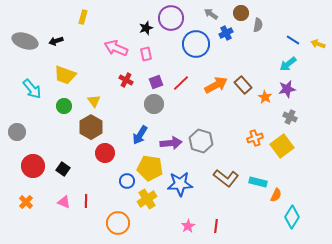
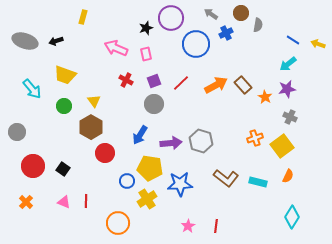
purple square at (156, 82): moved 2 px left, 1 px up
orange semicircle at (276, 195): moved 12 px right, 19 px up
